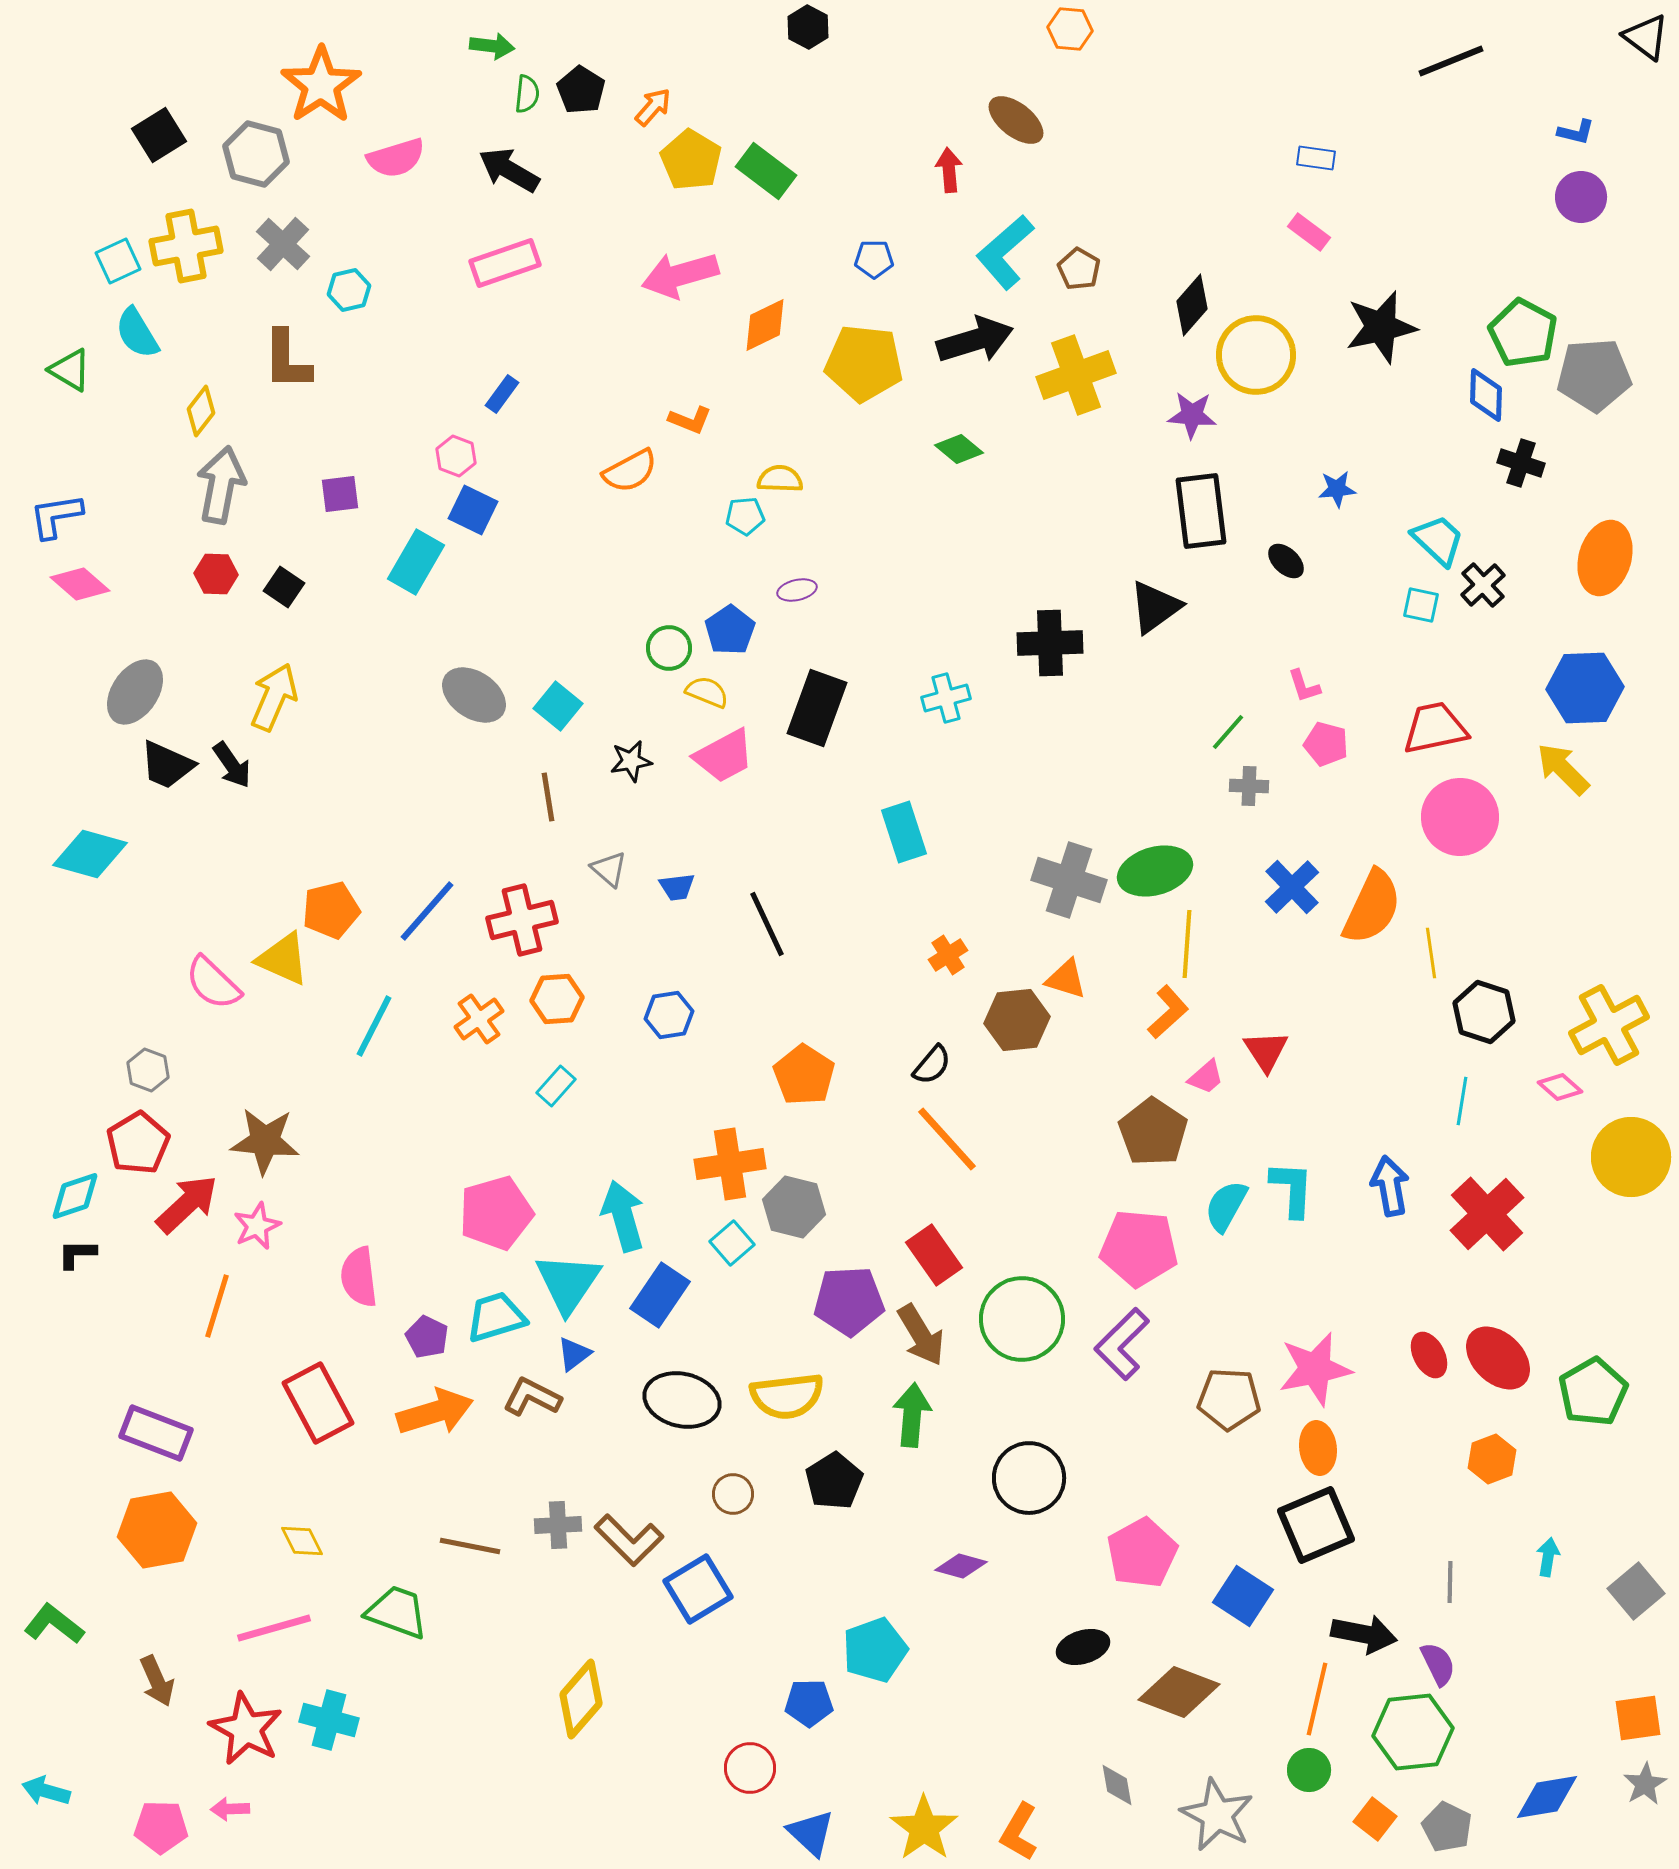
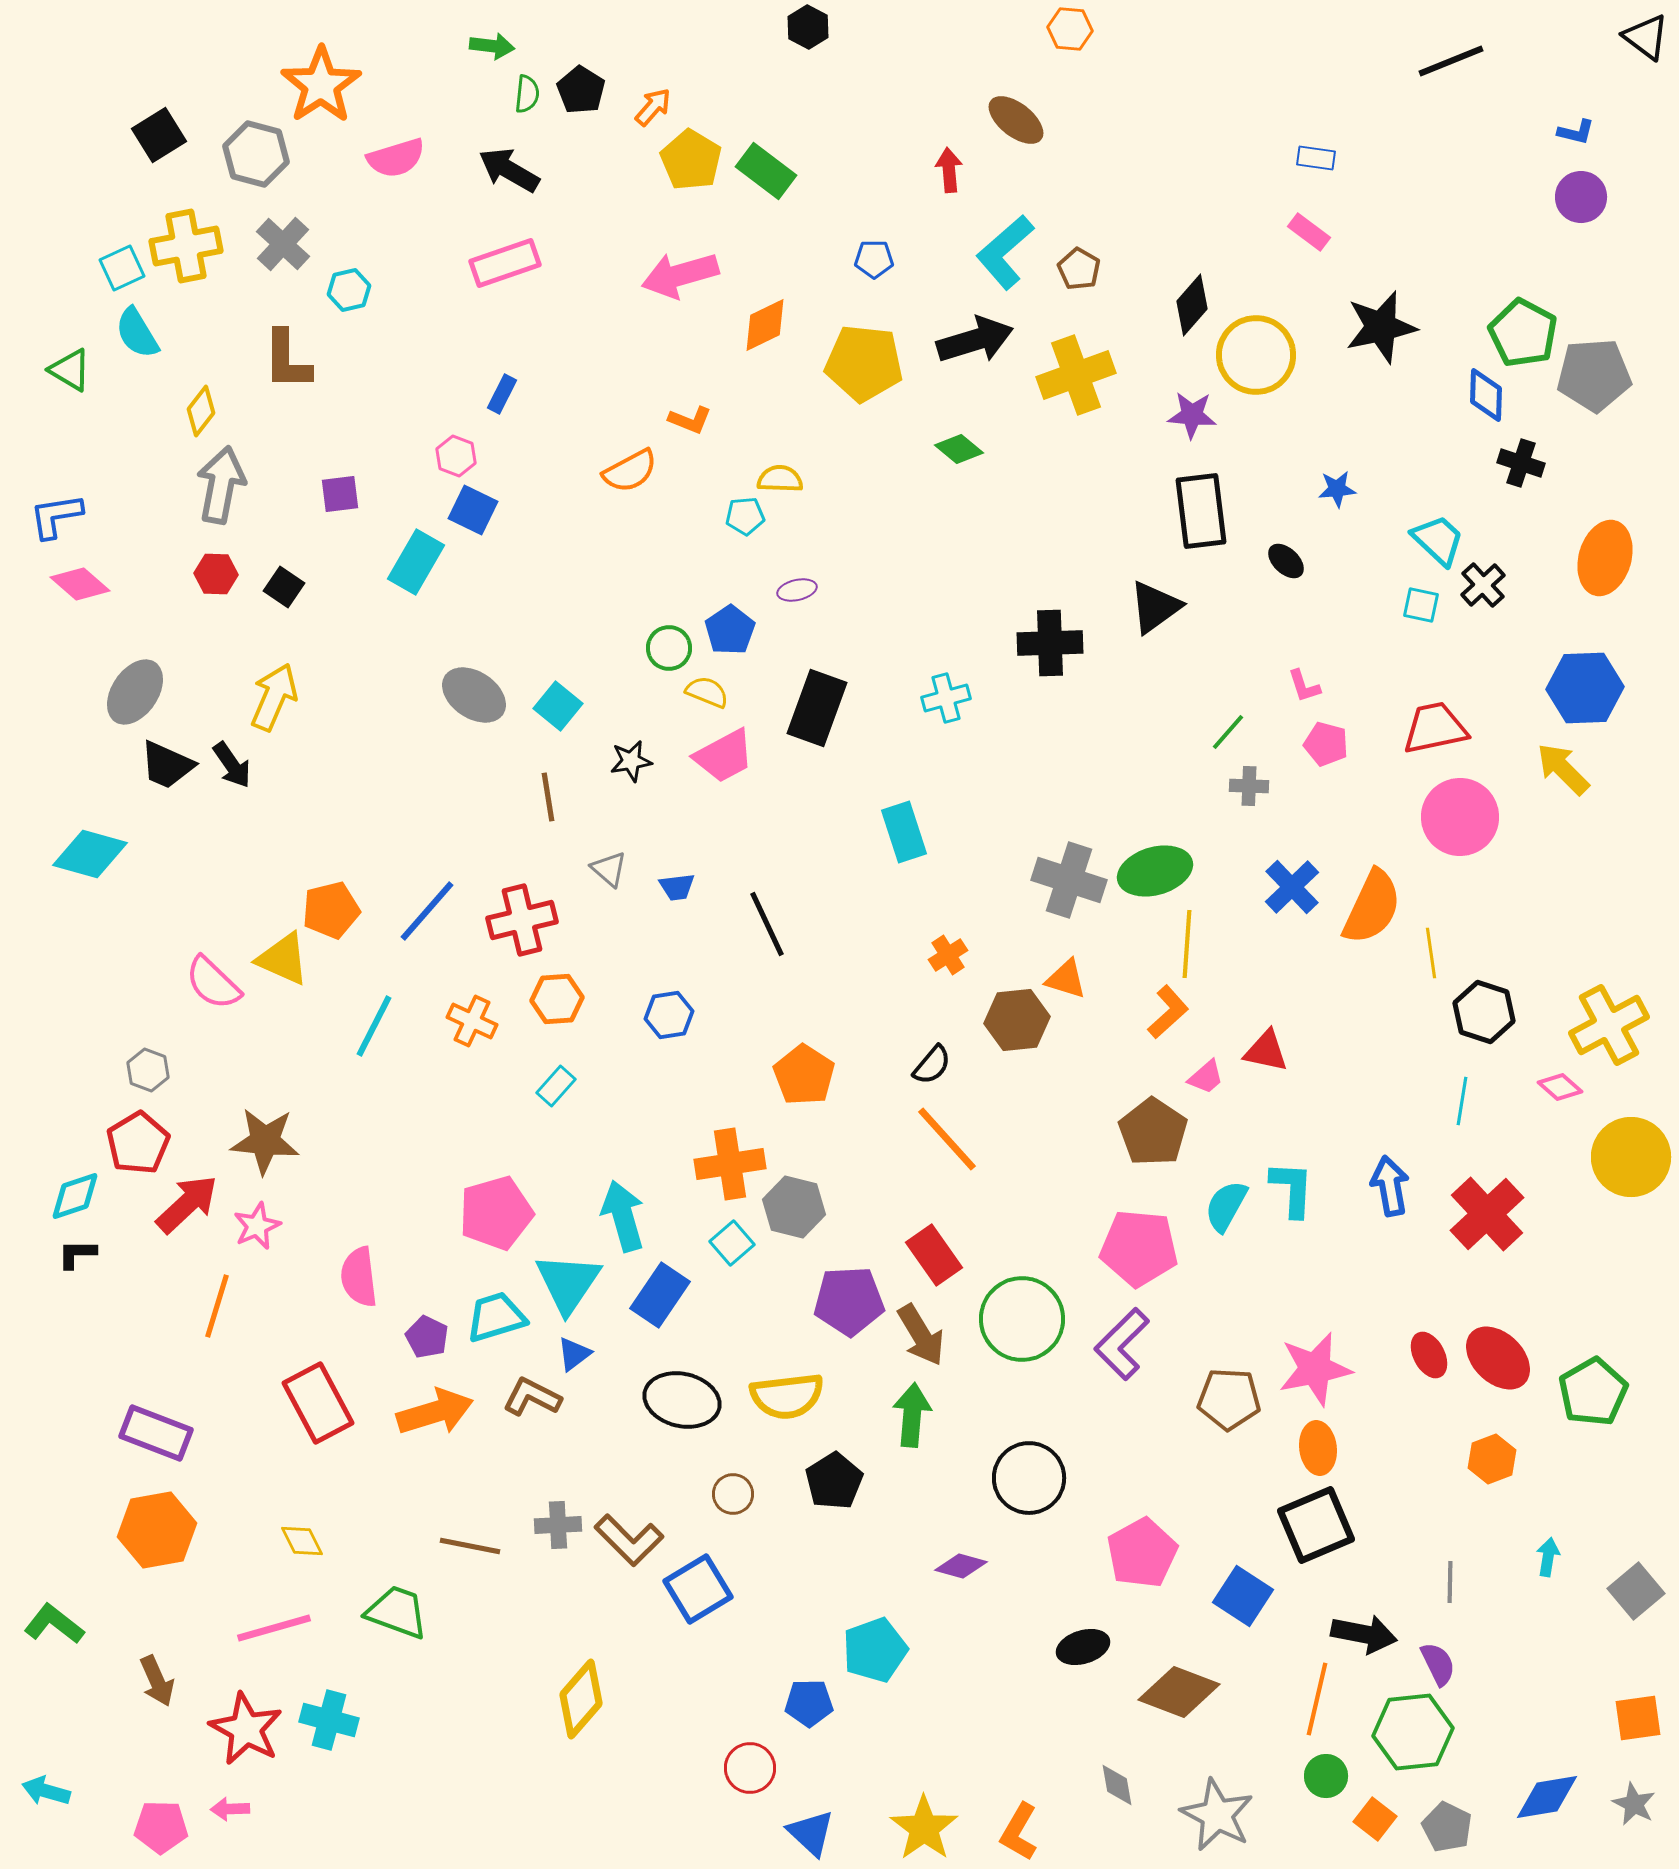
cyan square at (118, 261): moved 4 px right, 7 px down
blue rectangle at (502, 394): rotated 9 degrees counterclockwise
orange cross at (479, 1019): moved 7 px left, 2 px down; rotated 30 degrees counterclockwise
red triangle at (1266, 1051): rotated 45 degrees counterclockwise
green circle at (1309, 1770): moved 17 px right, 6 px down
gray star at (1645, 1784): moved 11 px left, 20 px down; rotated 15 degrees counterclockwise
